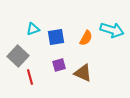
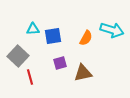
cyan triangle: rotated 16 degrees clockwise
blue square: moved 3 px left, 1 px up
purple square: moved 1 px right, 2 px up
brown triangle: rotated 36 degrees counterclockwise
